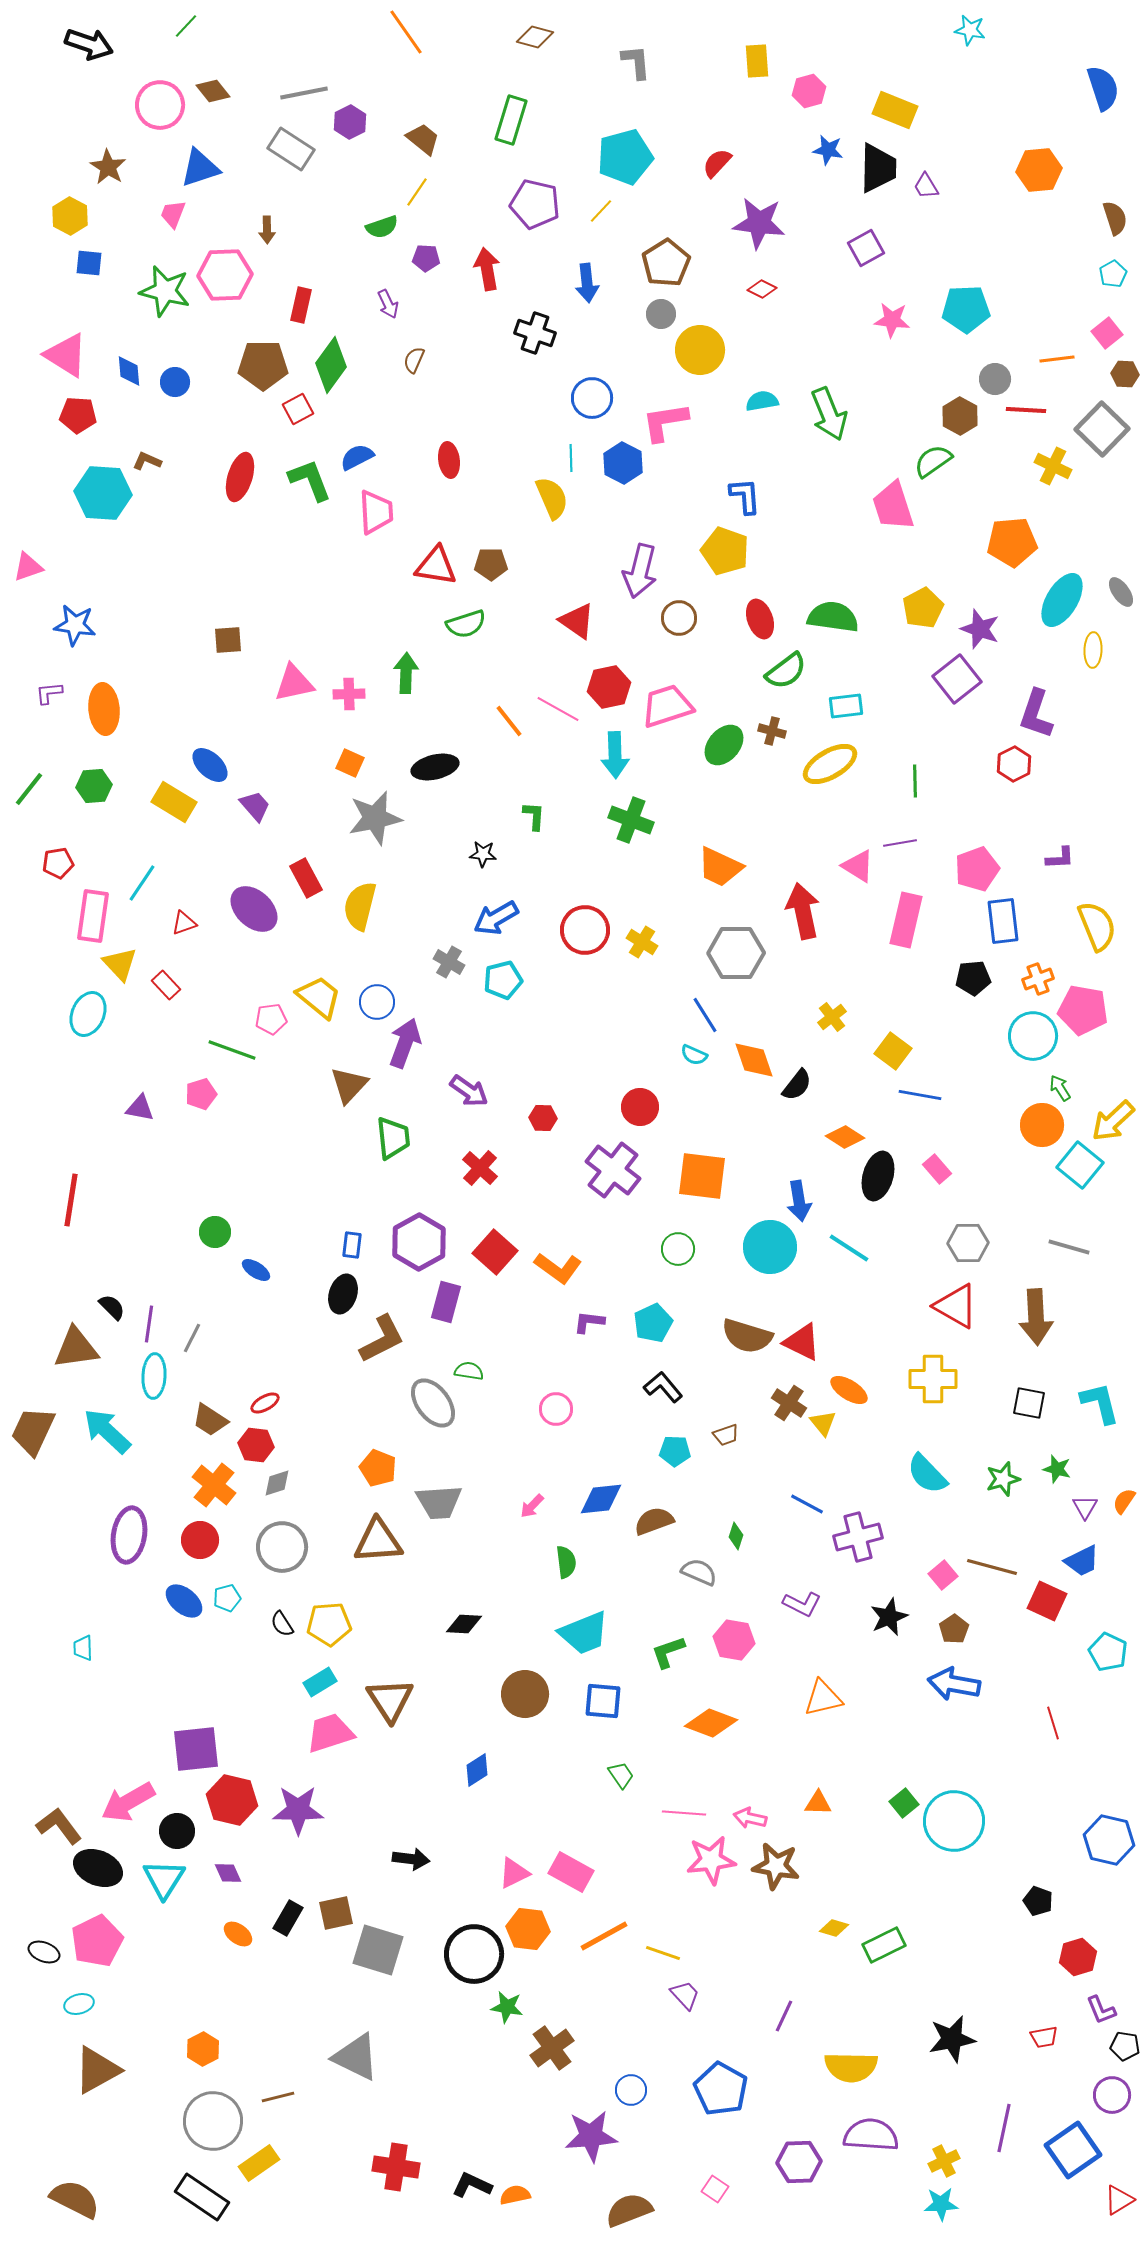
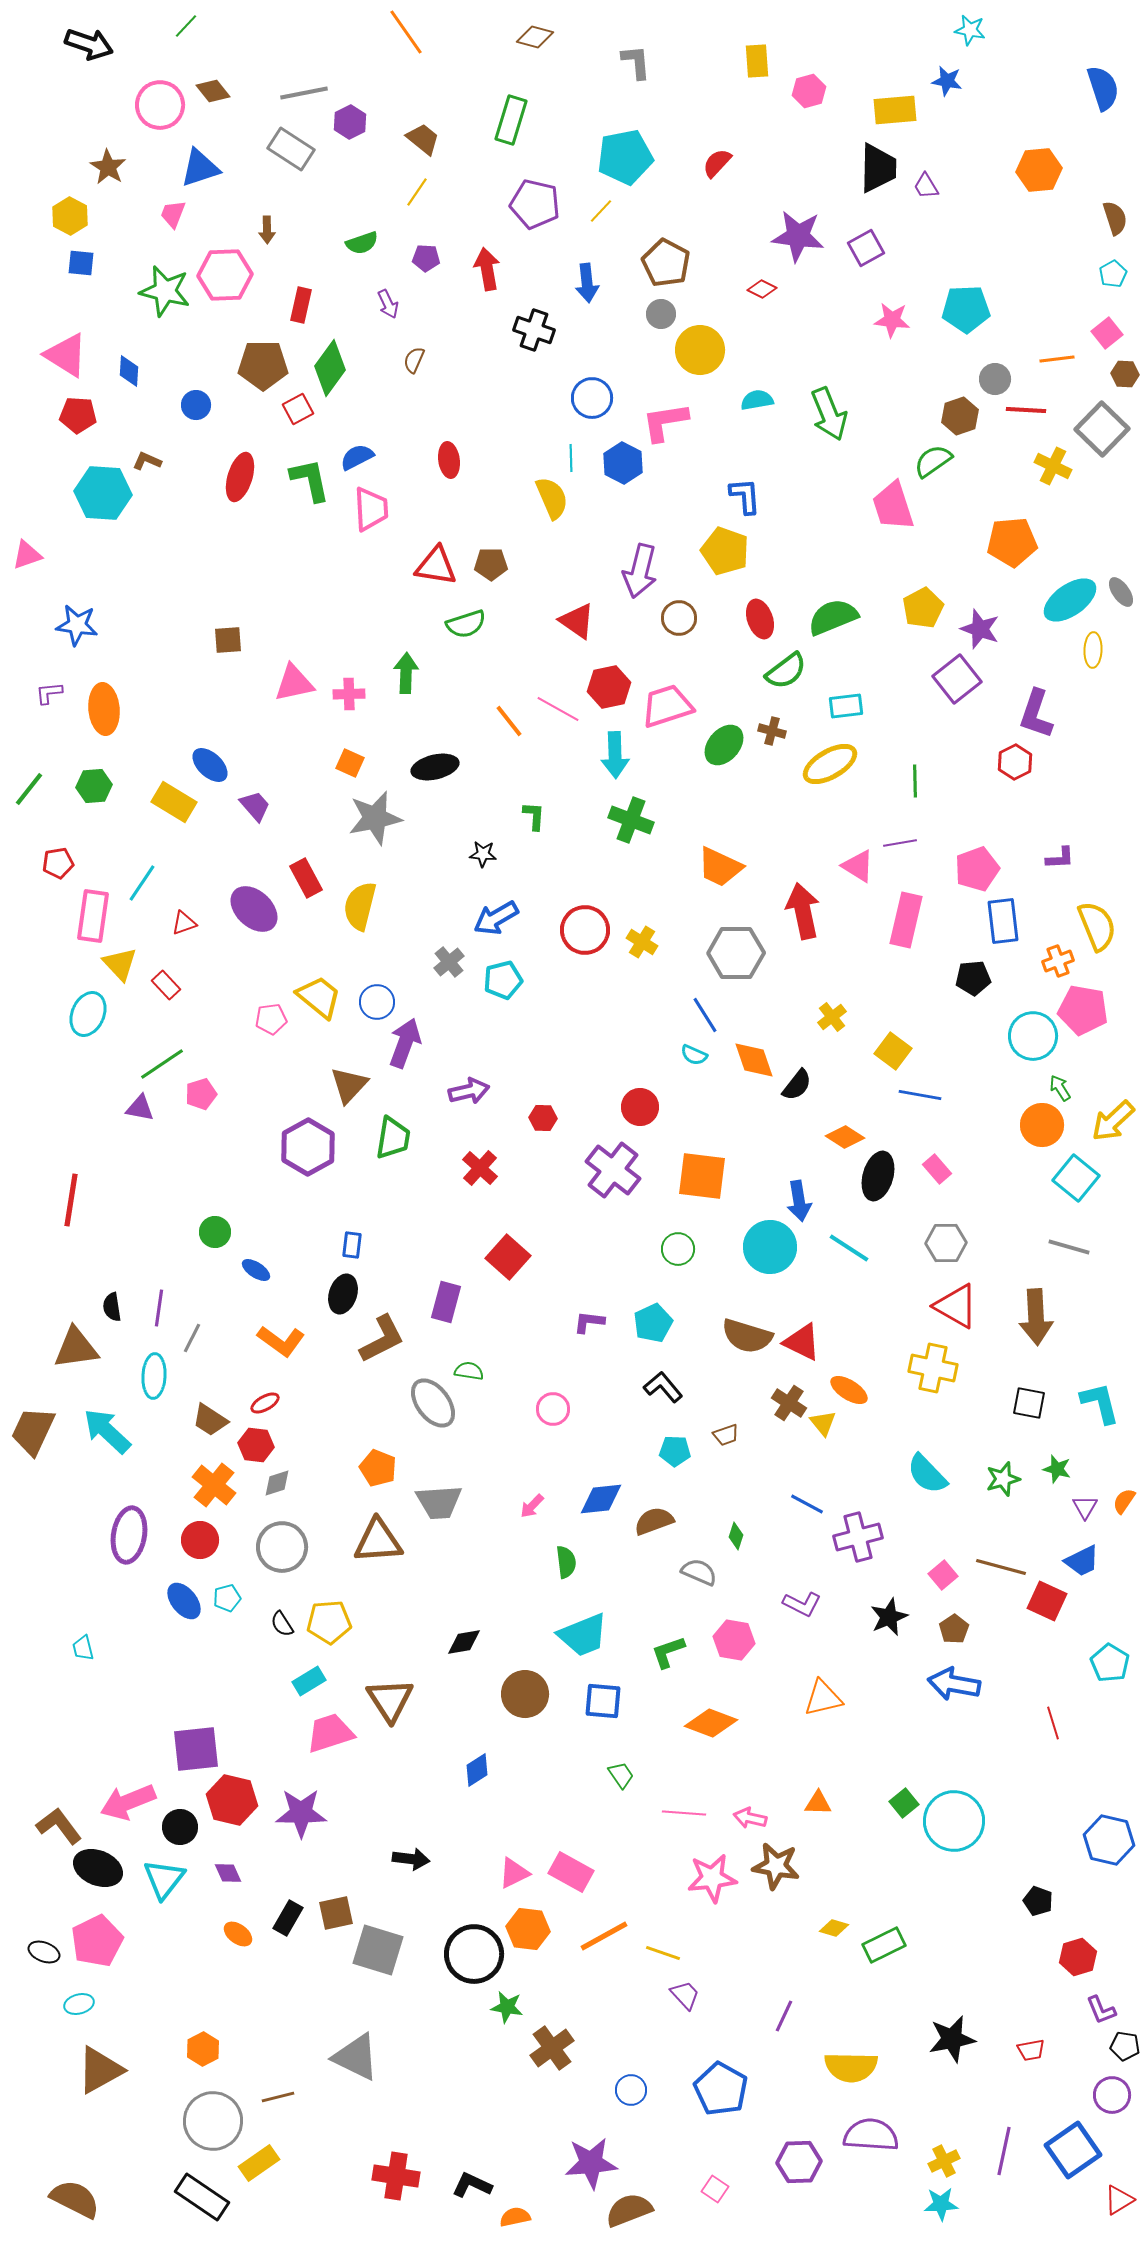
yellow rectangle at (895, 110): rotated 27 degrees counterclockwise
blue star at (828, 150): moved 119 px right, 69 px up
cyan pentagon at (625, 157): rotated 4 degrees clockwise
purple star at (759, 223): moved 39 px right, 13 px down
green semicircle at (382, 227): moved 20 px left, 16 px down
blue square at (89, 263): moved 8 px left
brown pentagon at (666, 263): rotated 12 degrees counterclockwise
black cross at (535, 333): moved 1 px left, 3 px up
green diamond at (331, 365): moved 1 px left, 3 px down
blue diamond at (129, 371): rotated 8 degrees clockwise
blue circle at (175, 382): moved 21 px right, 23 px down
cyan semicircle at (762, 401): moved 5 px left, 1 px up
brown hexagon at (960, 416): rotated 12 degrees clockwise
green L-shape at (310, 480): rotated 9 degrees clockwise
pink trapezoid at (376, 512): moved 5 px left, 3 px up
pink triangle at (28, 567): moved 1 px left, 12 px up
cyan ellipse at (1062, 600): moved 8 px right; rotated 24 degrees clockwise
green semicircle at (833, 617): rotated 30 degrees counterclockwise
blue star at (75, 625): moved 2 px right
red hexagon at (1014, 764): moved 1 px right, 2 px up
gray cross at (449, 962): rotated 20 degrees clockwise
orange cross at (1038, 979): moved 20 px right, 18 px up
green line at (232, 1050): moved 70 px left, 14 px down; rotated 54 degrees counterclockwise
purple arrow at (469, 1091): rotated 48 degrees counterclockwise
green trapezoid at (393, 1138): rotated 15 degrees clockwise
cyan square at (1080, 1165): moved 4 px left, 13 px down
purple hexagon at (419, 1242): moved 111 px left, 95 px up
gray hexagon at (968, 1243): moved 22 px left
red square at (495, 1252): moved 13 px right, 5 px down
orange L-shape at (558, 1268): moved 277 px left, 73 px down
black semicircle at (112, 1307): rotated 144 degrees counterclockwise
purple line at (149, 1324): moved 10 px right, 16 px up
yellow cross at (933, 1379): moved 11 px up; rotated 12 degrees clockwise
pink circle at (556, 1409): moved 3 px left
brown line at (992, 1567): moved 9 px right
blue ellipse at (184, 1601): rotated 12 degrees clockwise
yellow pentagon at (329, 1624): moved 2 px up
black diamond at (464, 1624): moved 18 px down; rotated 12 degrees counterclockwise
cyan trapezoid at (584, 1633): moved 1 px left, 2 px down
cyan trapezoid at (83, 1648): rotated 12 degrees counterclockwise
cyan pentagon at (1108, 1652): moved 2 px right, 11 px down; rotated 6 degrees clockwise
cyan rectangle at (320, 1682): moved 11 px left, 1 px up
pink arrow at (128, 1802): rotated 8 degrees clockwise
purple star at (298, 1810): moved 3 px right, 3 px down
black circle at (177, 1831): moved 3 px right, 4 px up
pink star at (711, 1860): moved 1 px right, 18 px down
cyan triangle at (164, 1879): rotated 6 degrees clockwise
red trapezoid at (1044, 2037): moved 13 px left, 13 px down
brown triangle at (97, 2070): moved 3 px right
purple line at (1004, 2128): moved 23 px down
purple star at (591, 2136): moved 27 px down
red cross at (396, 2167): moved 9 px down
orange semicircle at (515, 2195): moved 22 px down
